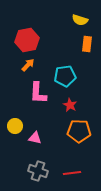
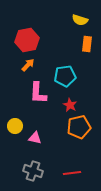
orange pentagon: moved 4 px up; rotated 15 degrees counterclockwise
gray cross: moved 5 px left
